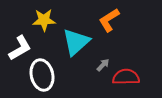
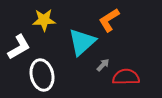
cyan triangle: moved 6 px right
white L-shape: moved 1 px left, 1 px up
